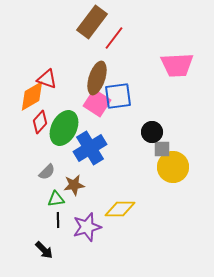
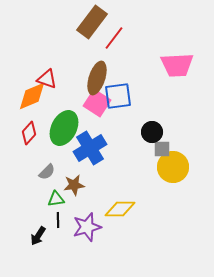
orange diamond: rotated 8 degrees clockwise
red diamond: moved 11 px left, 11 px down
black arrow: moved 6 px left, 14 px up; rotated 78 degrees clockwise
